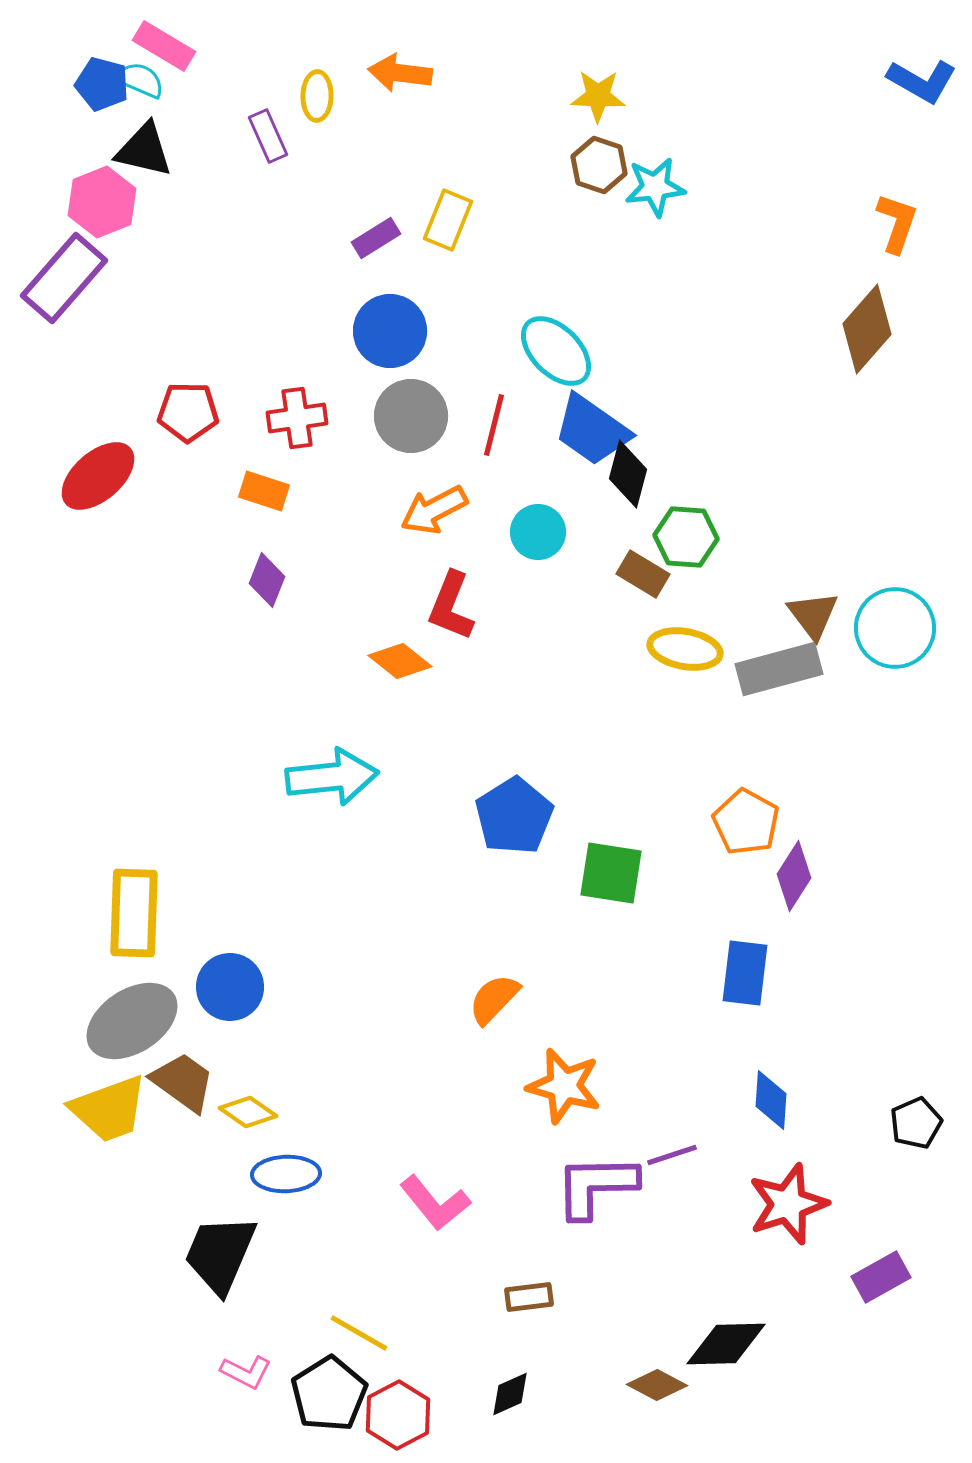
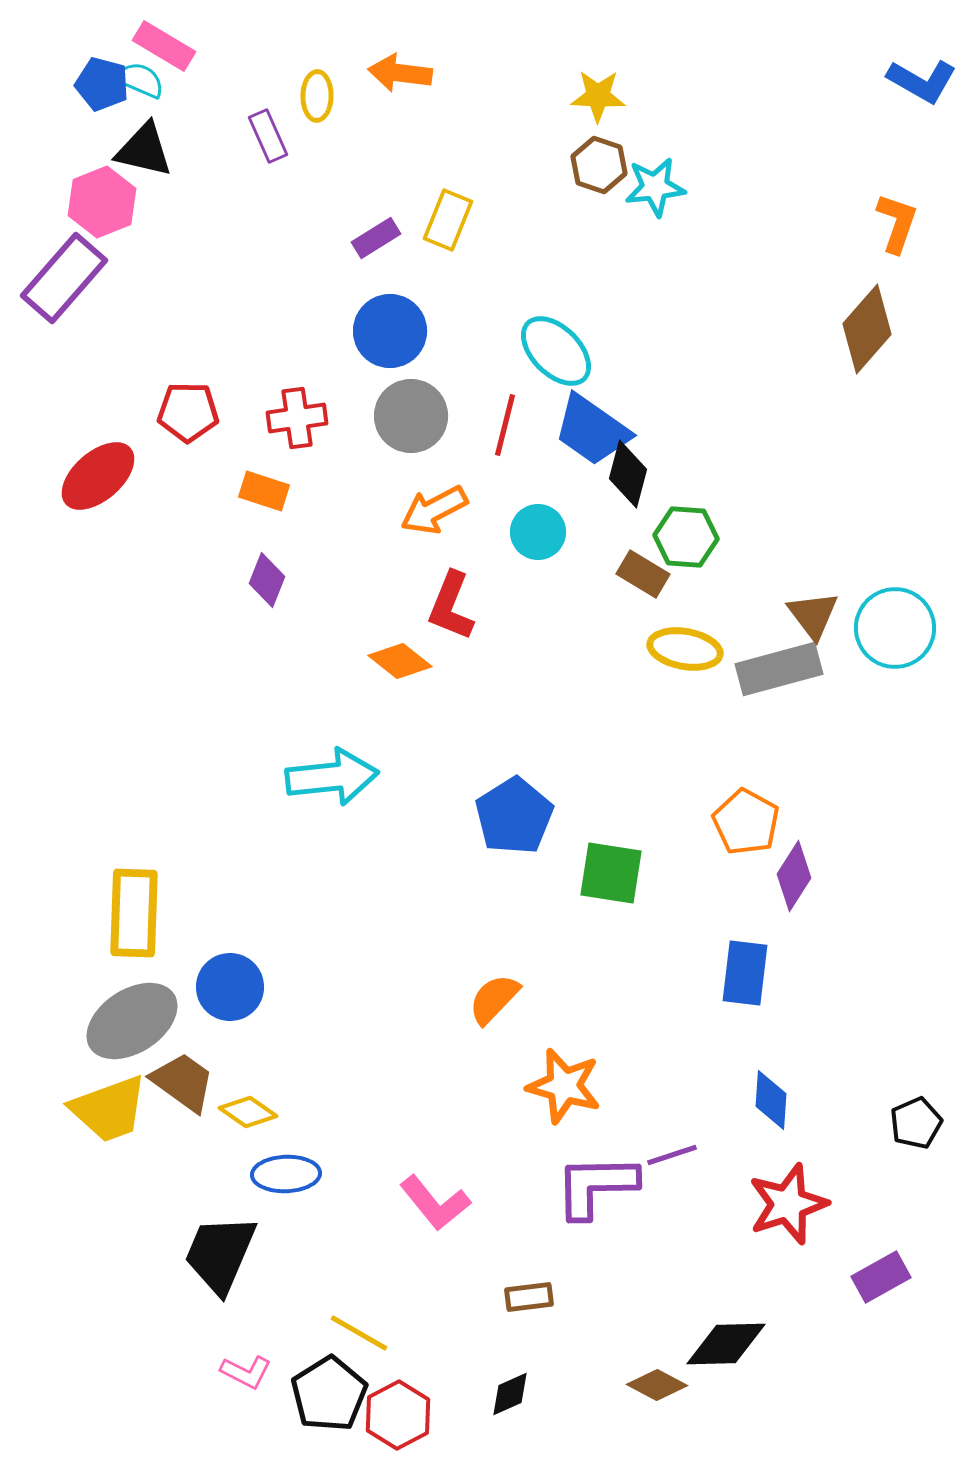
red line at (494, 425): moved 11 px right
